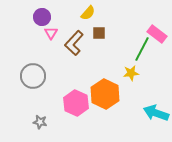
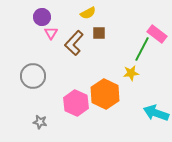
yellow semicircle: rotated 21 degrees clockwise
